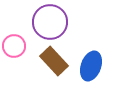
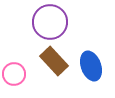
pink circle: moved 28 px down
blue ellipse: rotated 40 degrees counterclockwise
